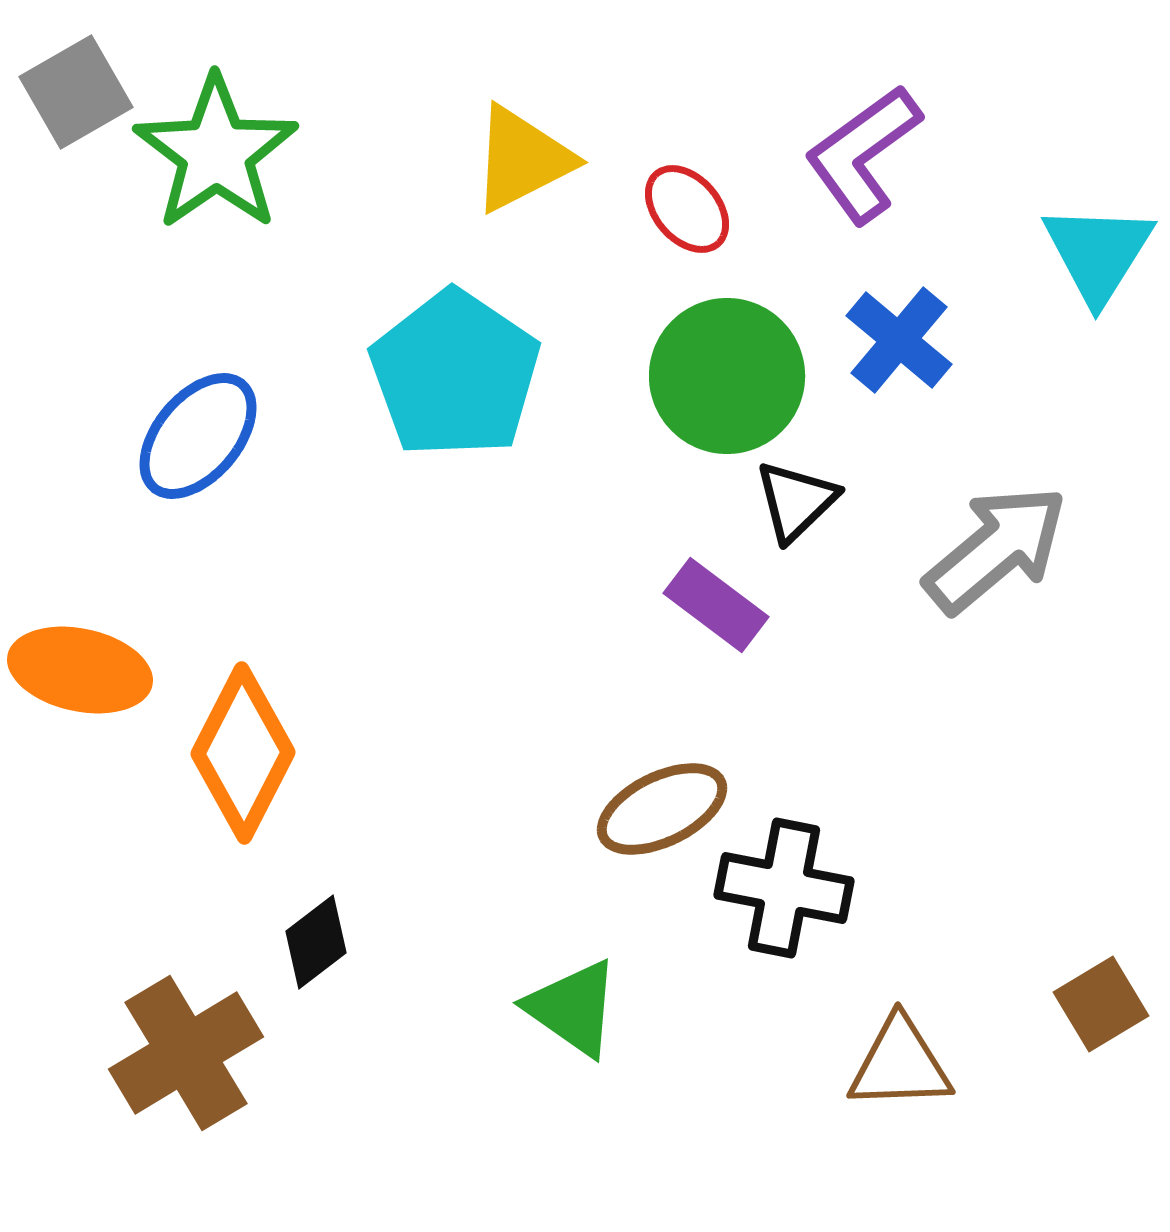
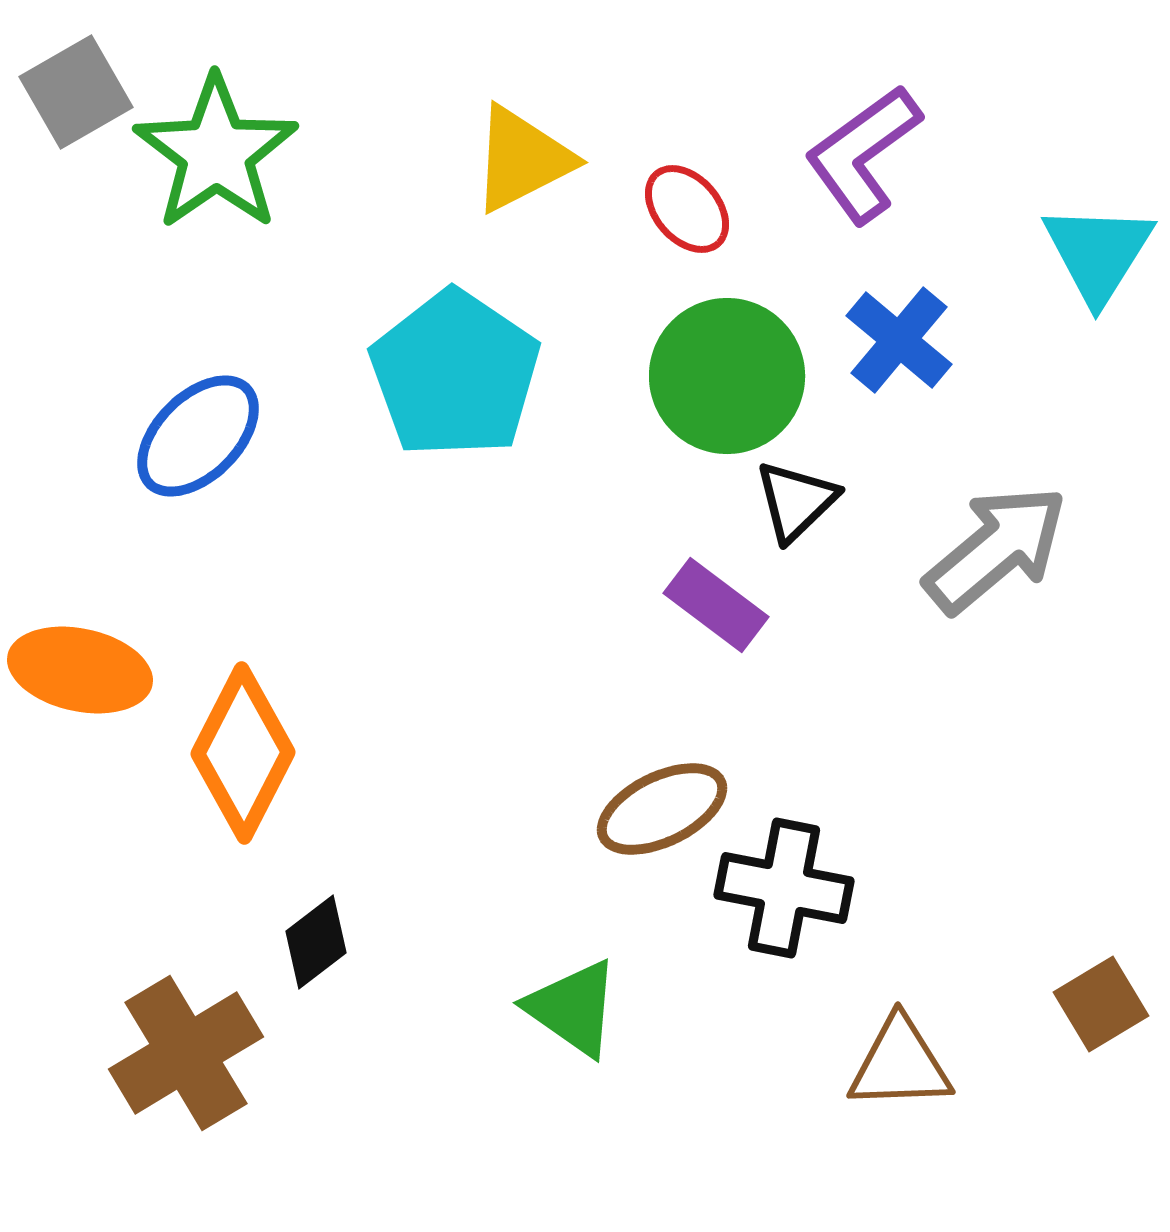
blue ellipse: rotated 5 degrees clockwise
